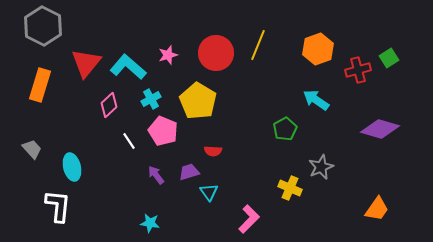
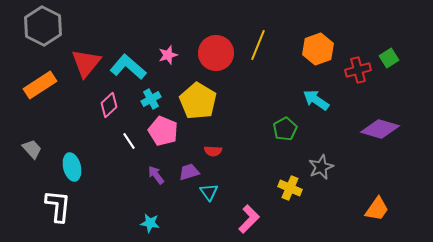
orange rectangle: rotated 40 degrees clockwise
